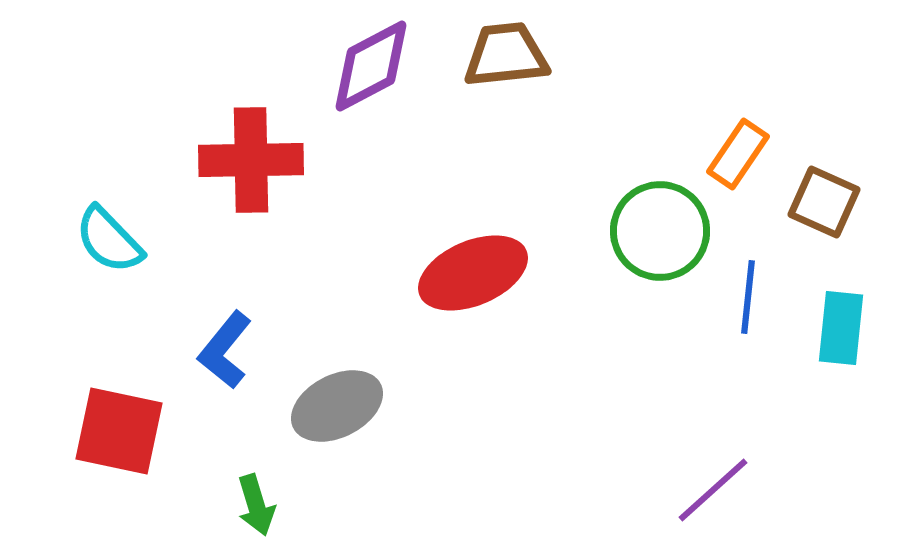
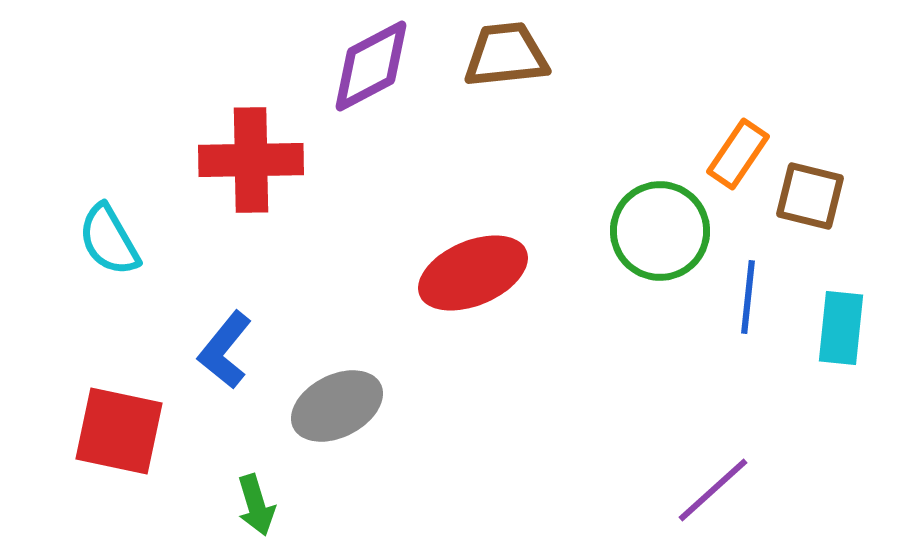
brown square: moved 14 px left, 6 px up; rotated 10 degrees counterclockwise
cyan semicircle: rotated 14 degrees clockwise
